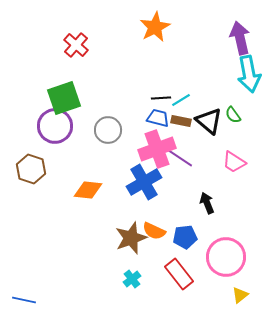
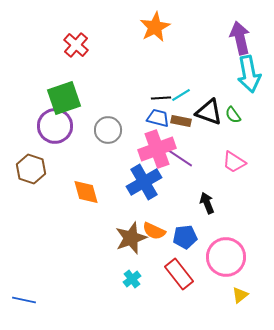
cyan line: moved 5 px up
black triangle: moved 9 px up; rotated 20 degrees counterclockwise
orange diamond: moved 2 px left, 2 px down; rotated 68 degrees clockwise
